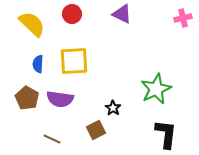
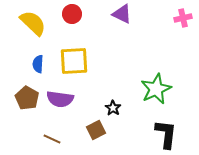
yellow semicircle: moved 1 px right, 1 px up
